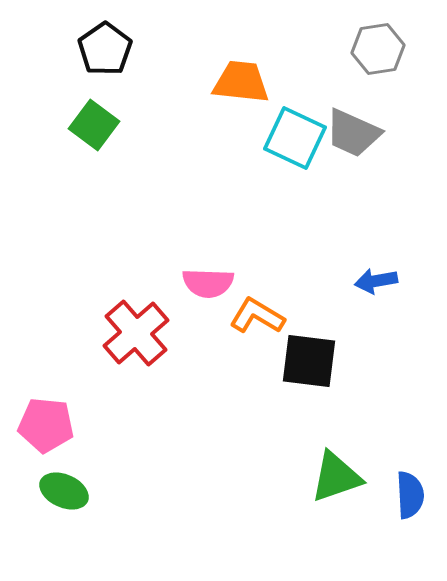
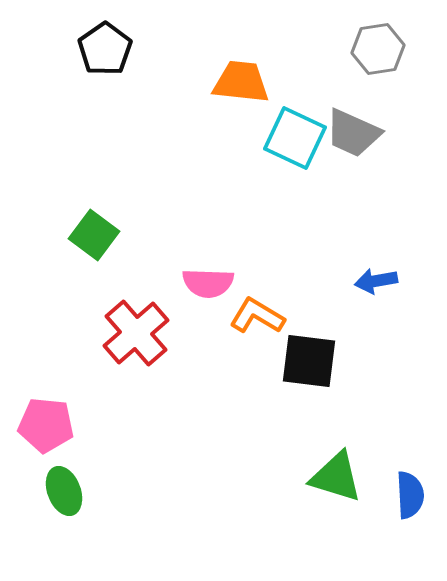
green square: moved 110 px down
green triangle: rotated 36 degrees clockwise
green ellipse: rotated 45 degrees clockwise
